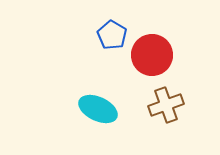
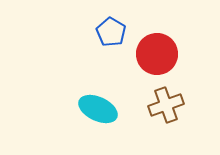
blue pentagon: moved 1 px left, 3 px up
red circle: moved 5 px right, 1 px up
